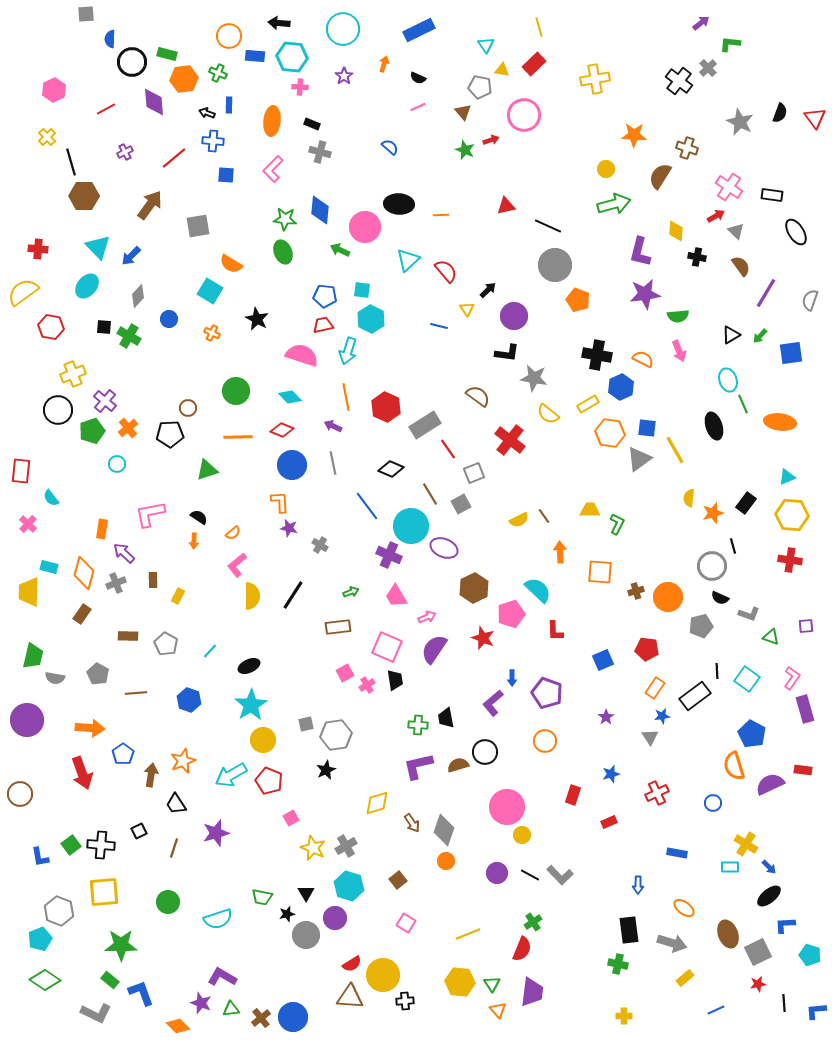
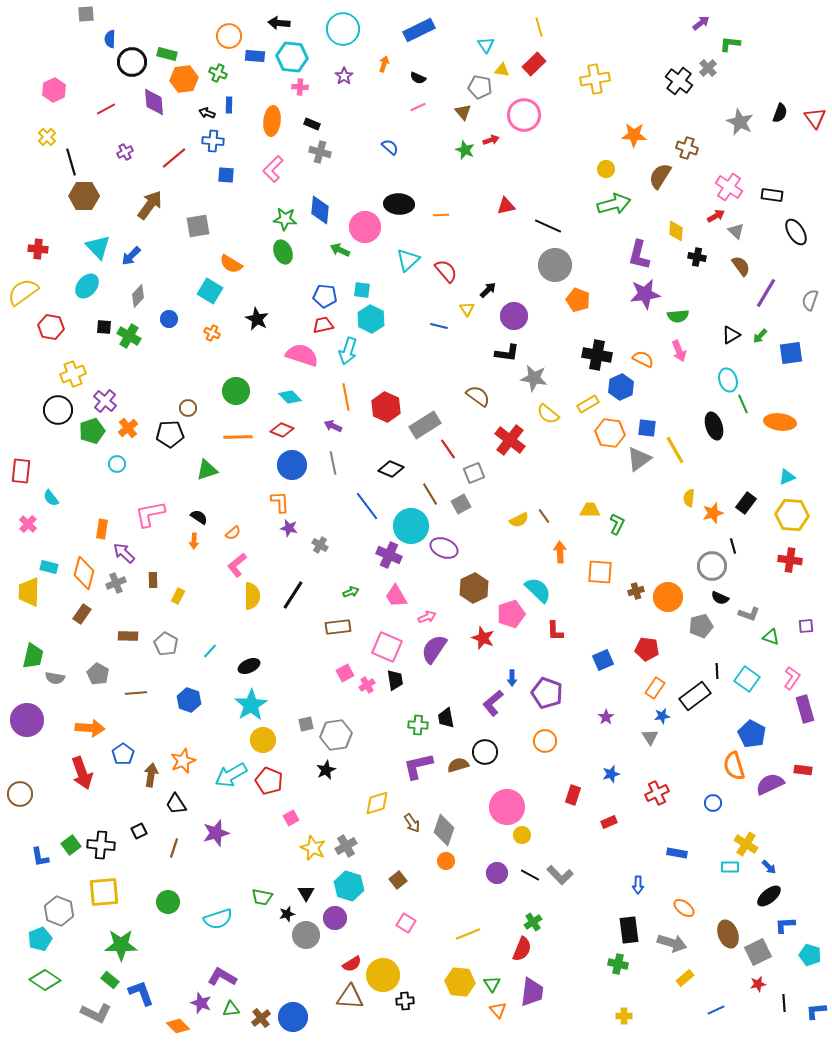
purple L-shape at (640, 252): moved 1 px left, 3 px down
